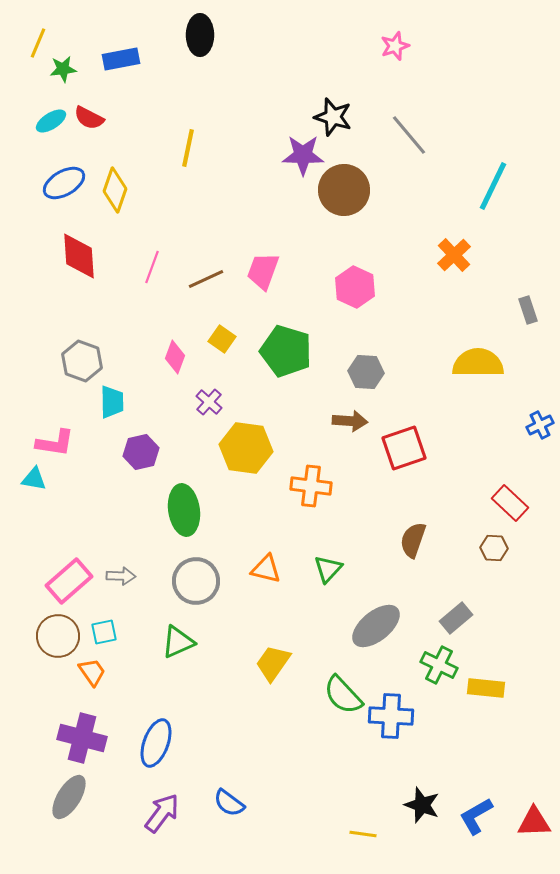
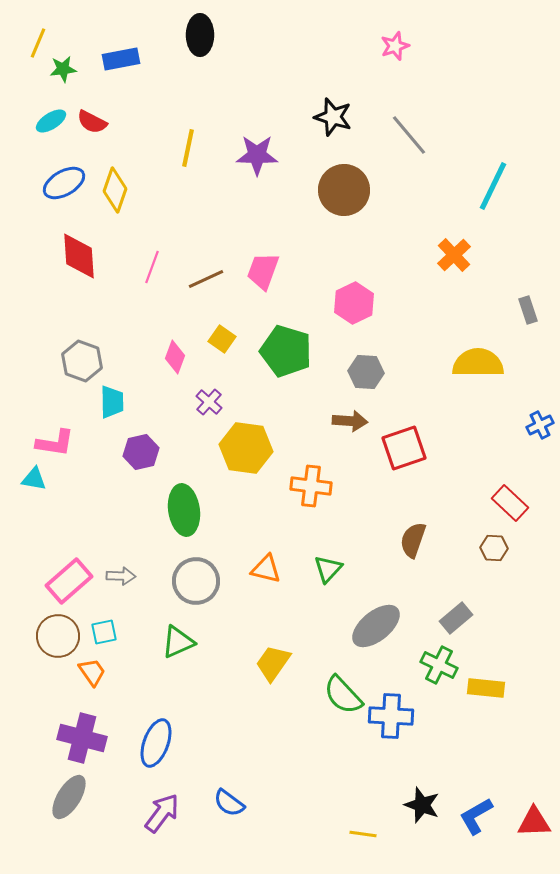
red semicircle at (89, 118): moved 3 px right, 4 px down
purple star at (303, 155): moved 46 px left
pink hexagon at (355, 287): moved 1 px left, 16 px down; rotated 9 degrees clockwise
